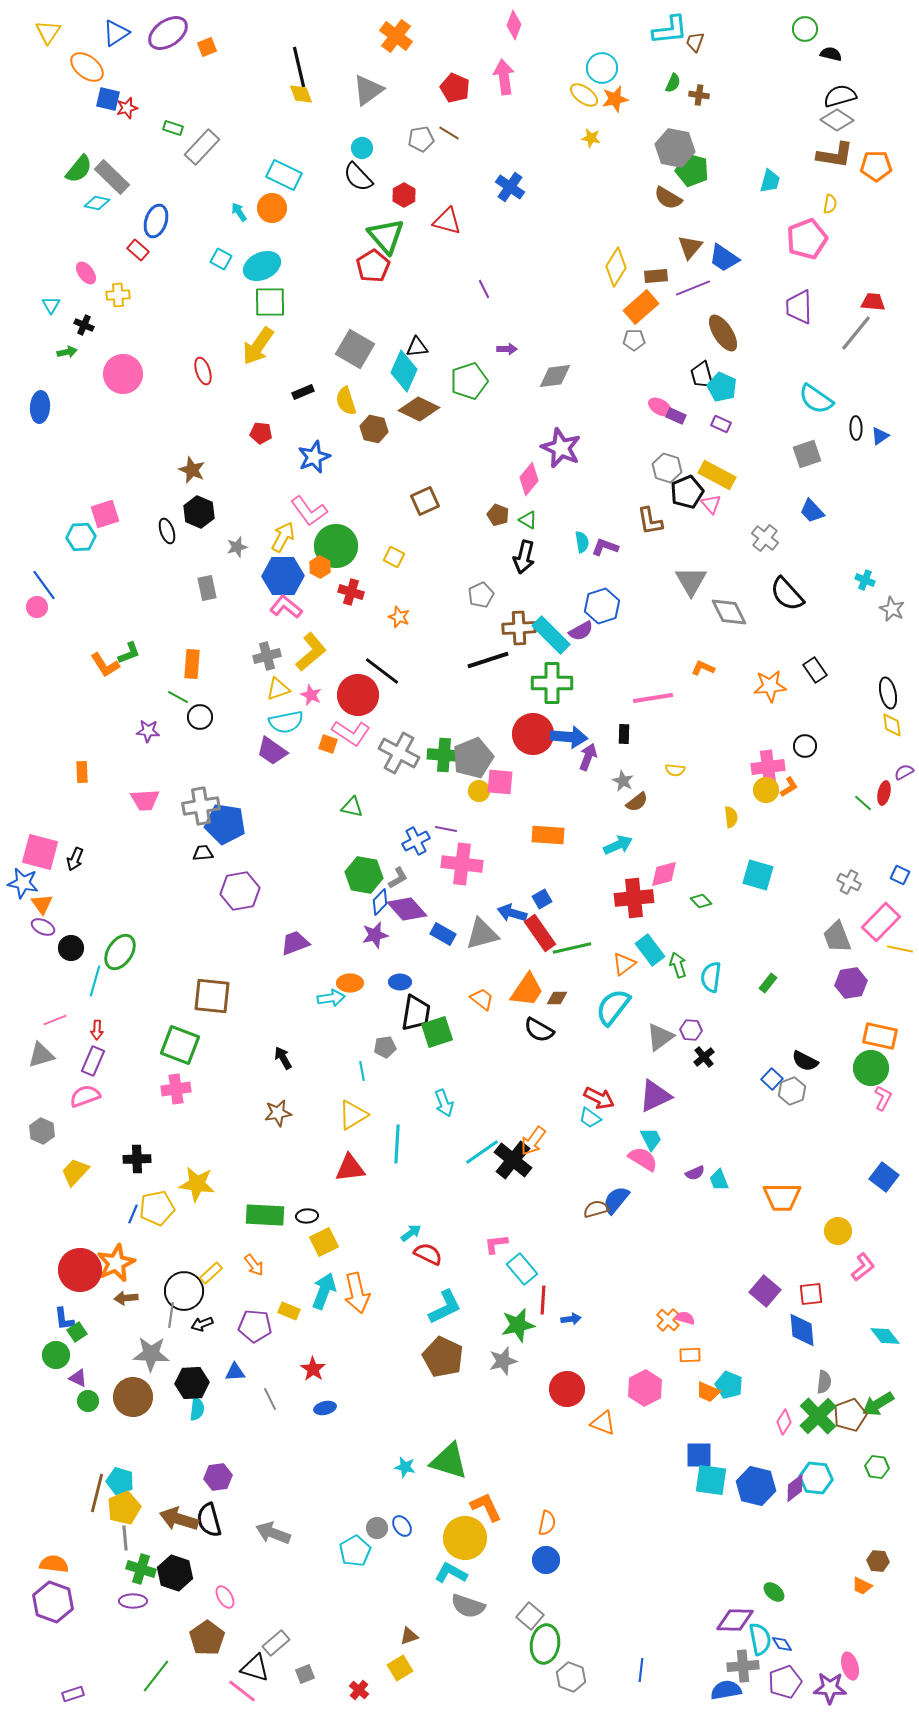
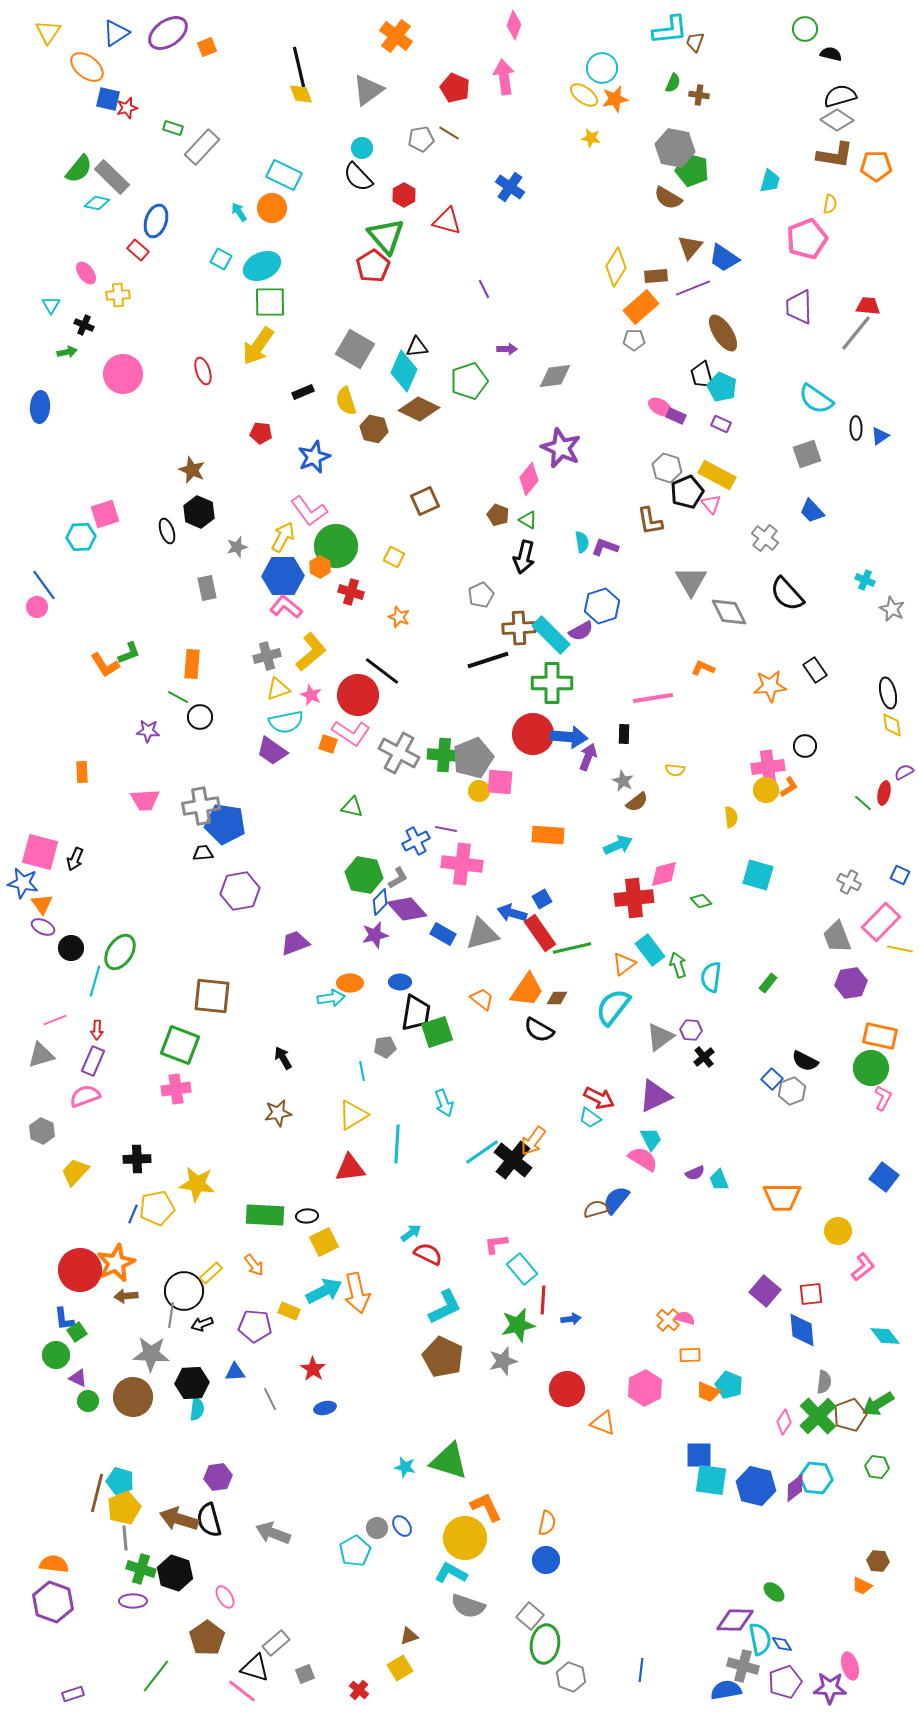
red trapezoid at (873, 302): moved 5 px left, 4 px down
cyan arrow at (324, 1291): rotated 42 degrees clockwise
brown arrow at (126, 1298): moved 2 px up
gray cross at (743, 1666): rotated 20 degrees clockwise
